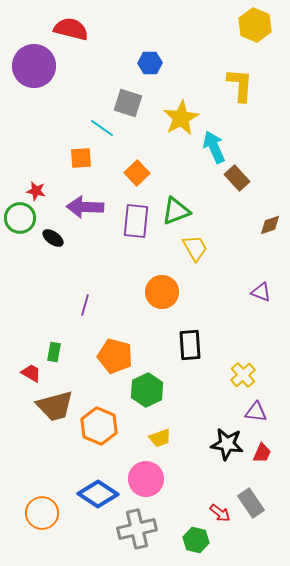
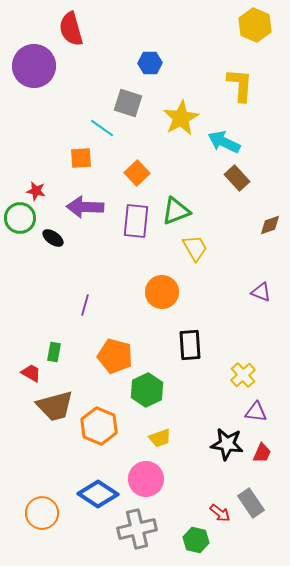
red semicircle at (71, 29): rotated 120 degrees counterclockwise
cyan arrow at (214, 147): moved 10 px right, 5 px up; rotated 40 degrees counterclockwise
